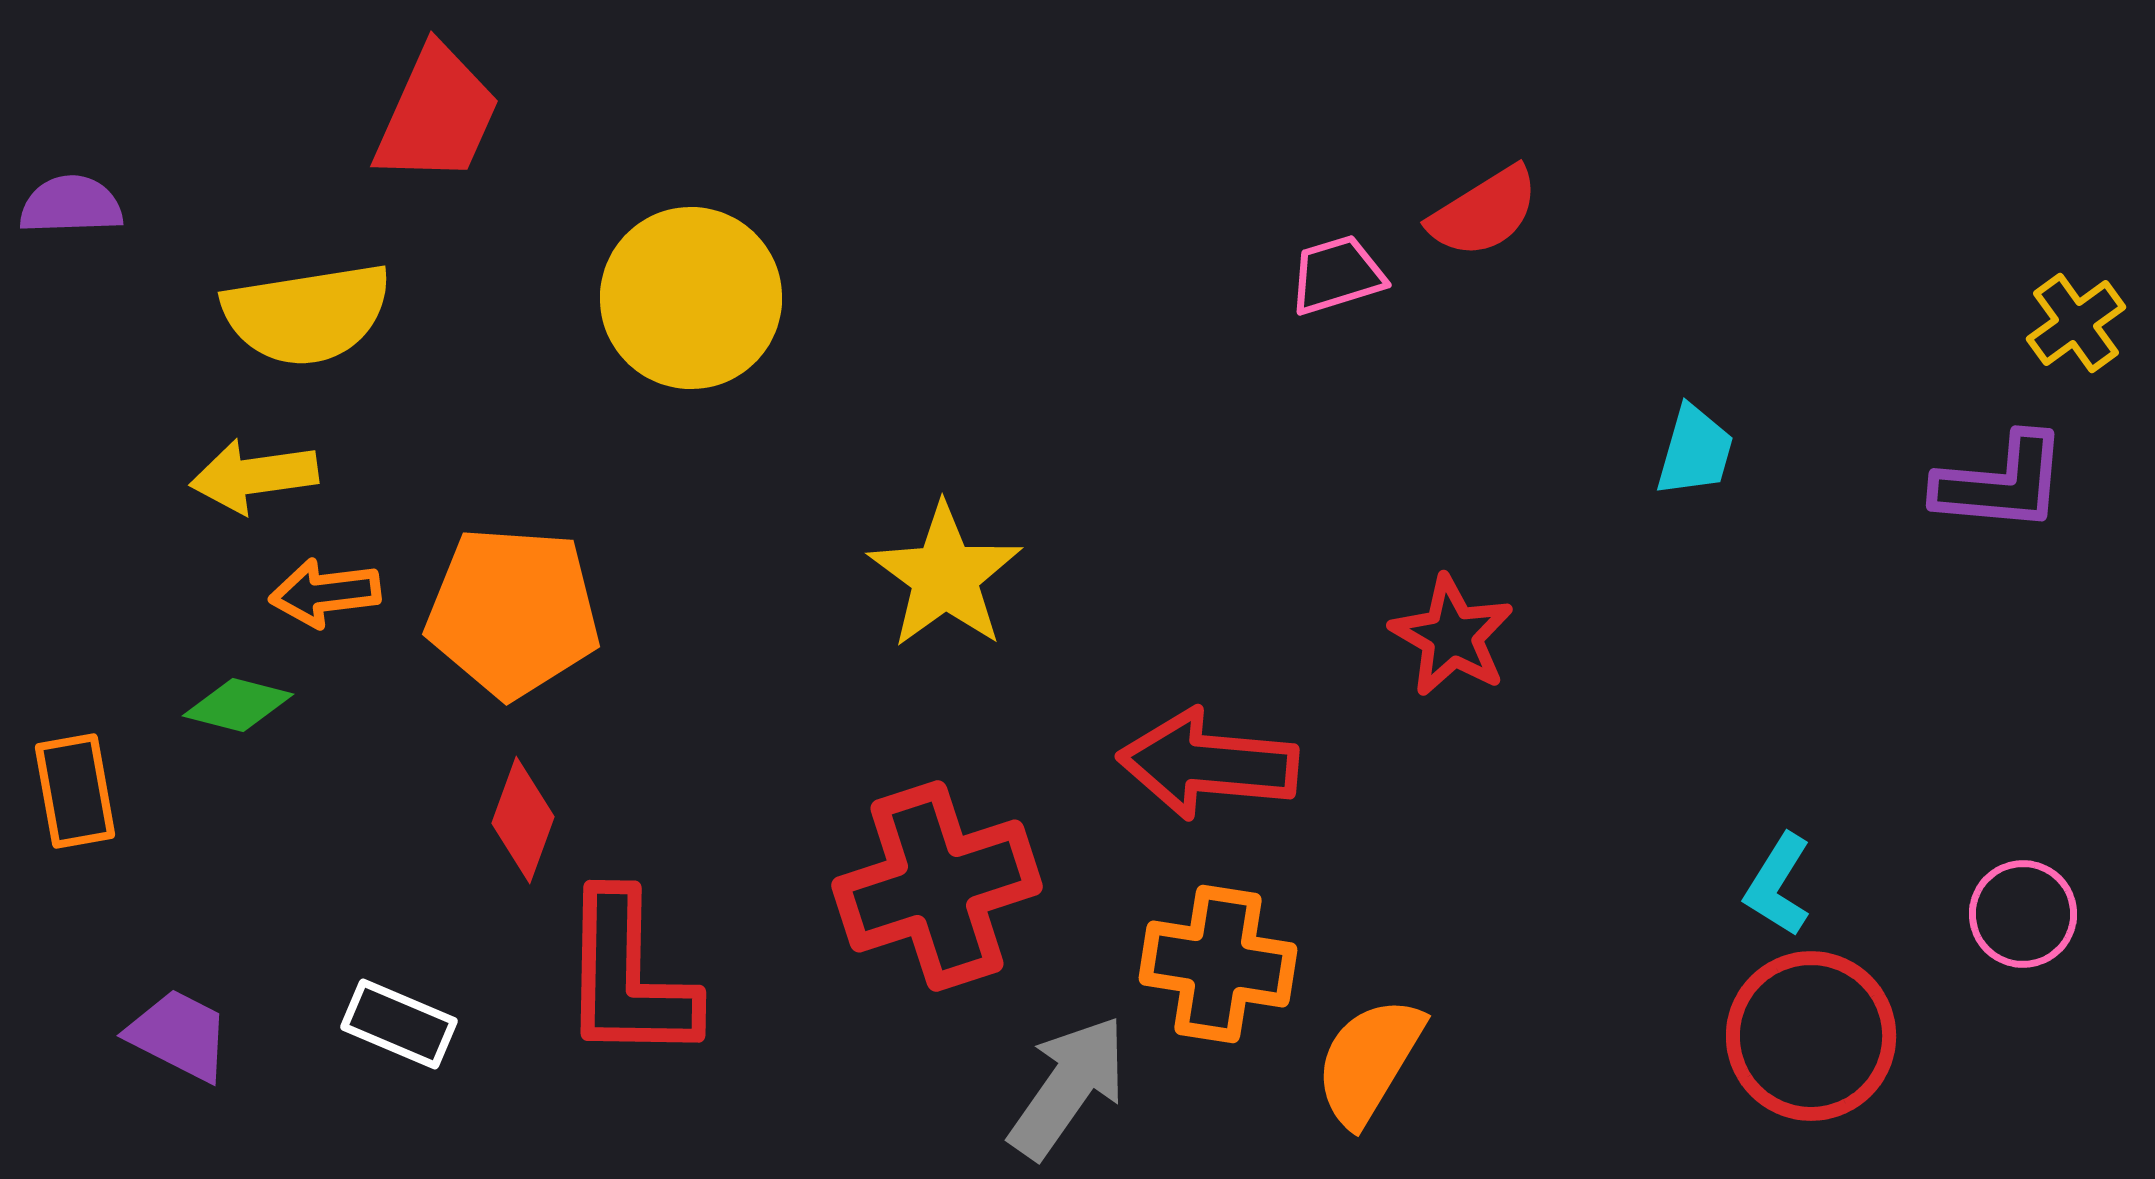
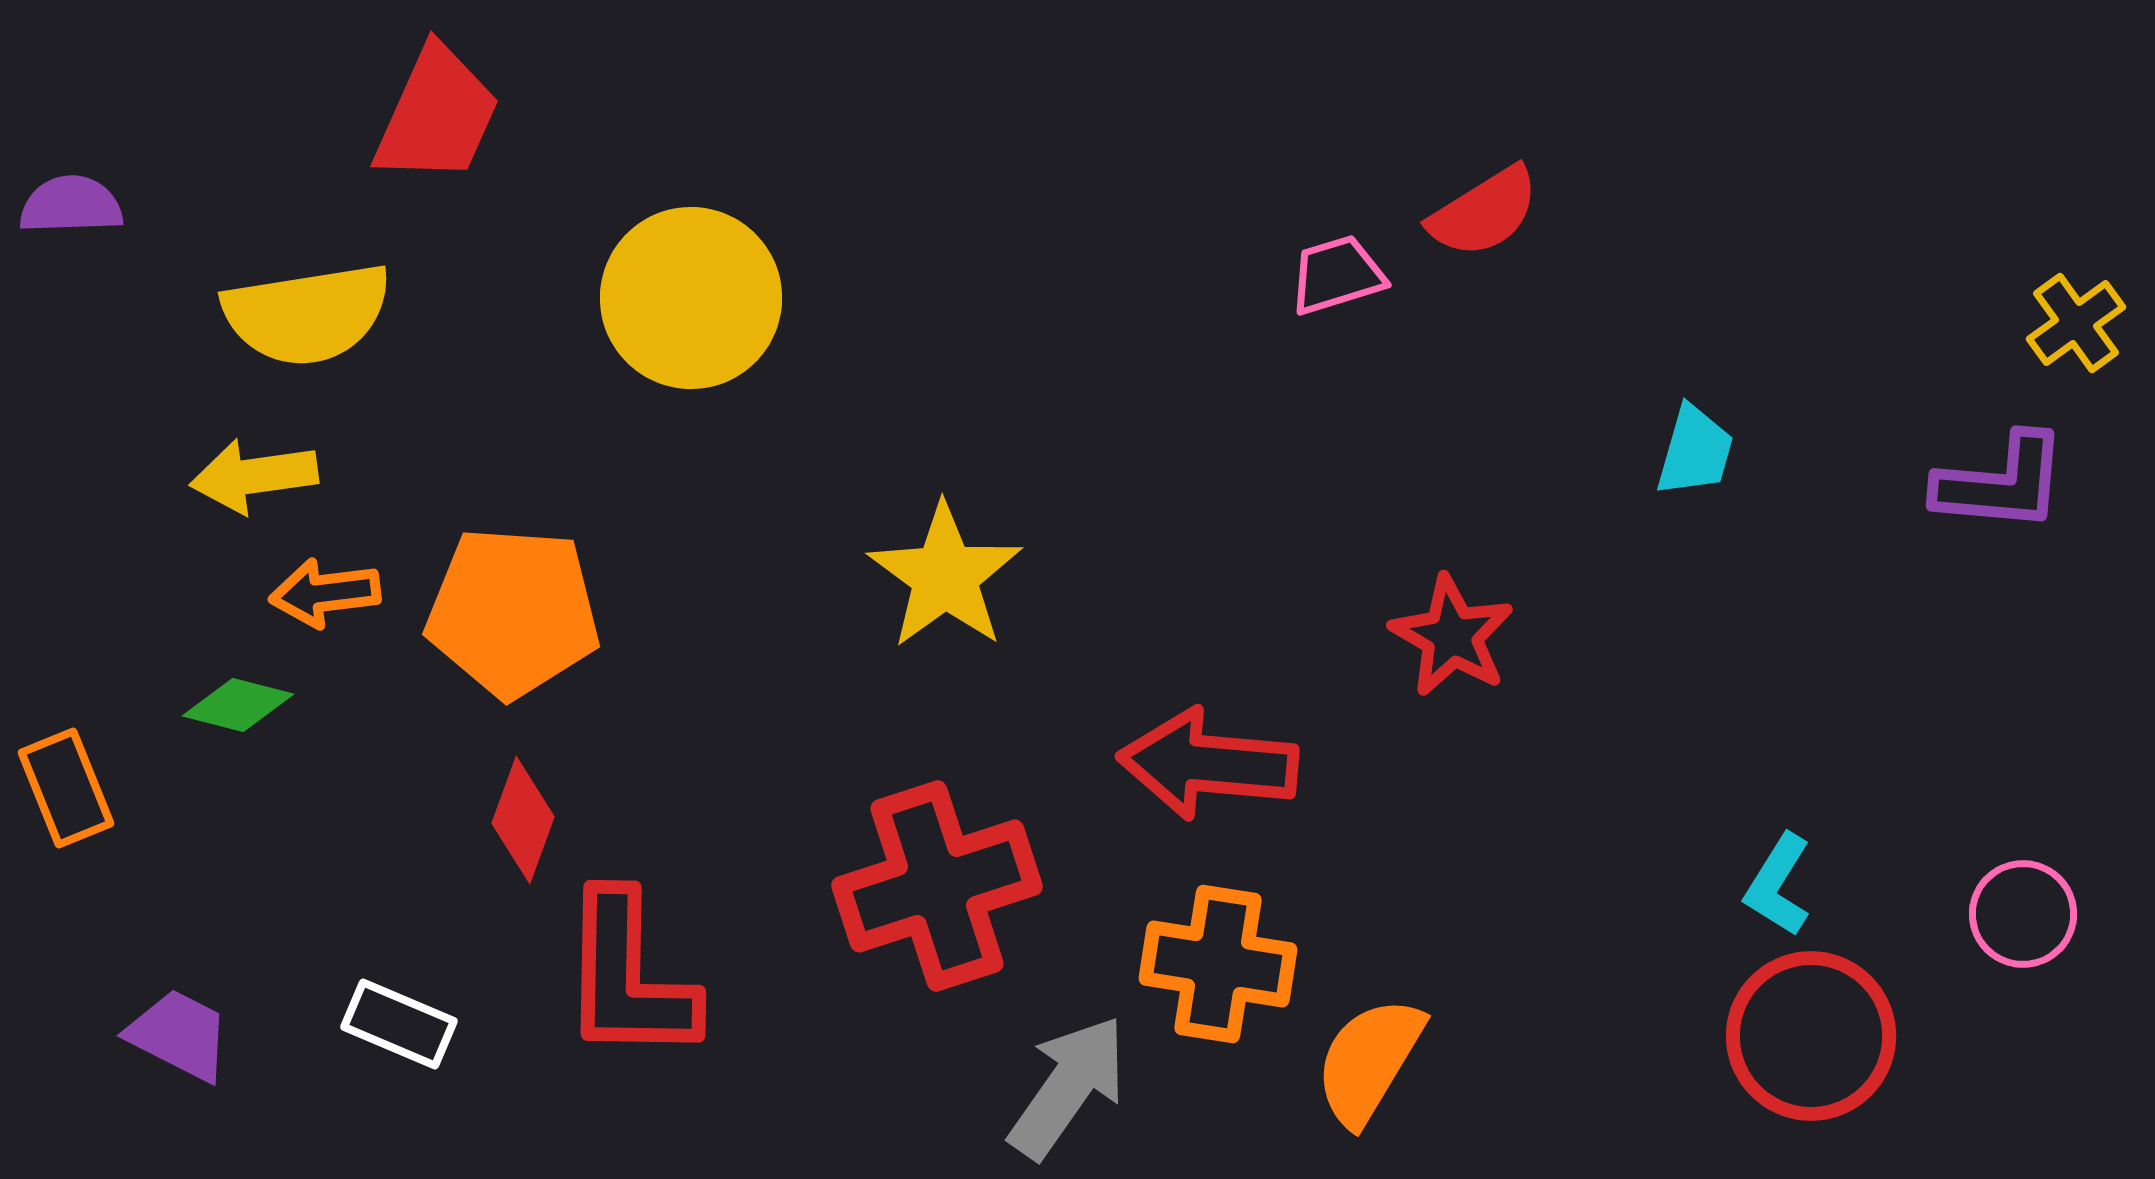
orange rectangle: moved 9 px left, 3 px up; rotated 12 degrees counterclockwise
